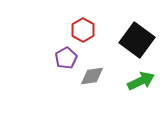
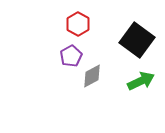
red hexagon: moved 5 px left, 6 px up
purple pentagon: moved 5 px right, 2 px up
gray diamond: rotated 20 degrees counterclockwise
